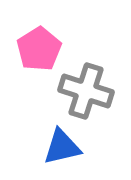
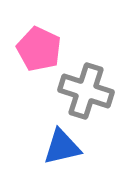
pink pentagon: rotated 15 degrees counterclockwise
